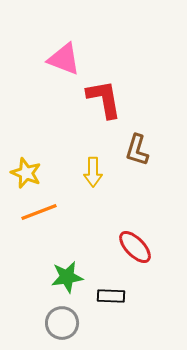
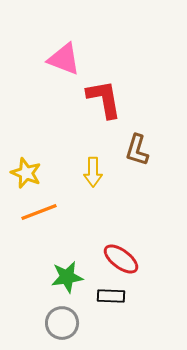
red ellipse: moved 14 px left, 12 px down; rotated 9 degrees counterclockwise
